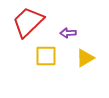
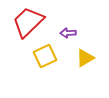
yellow square: moved 1 px left; rotated 25 degrees counterclockwise
